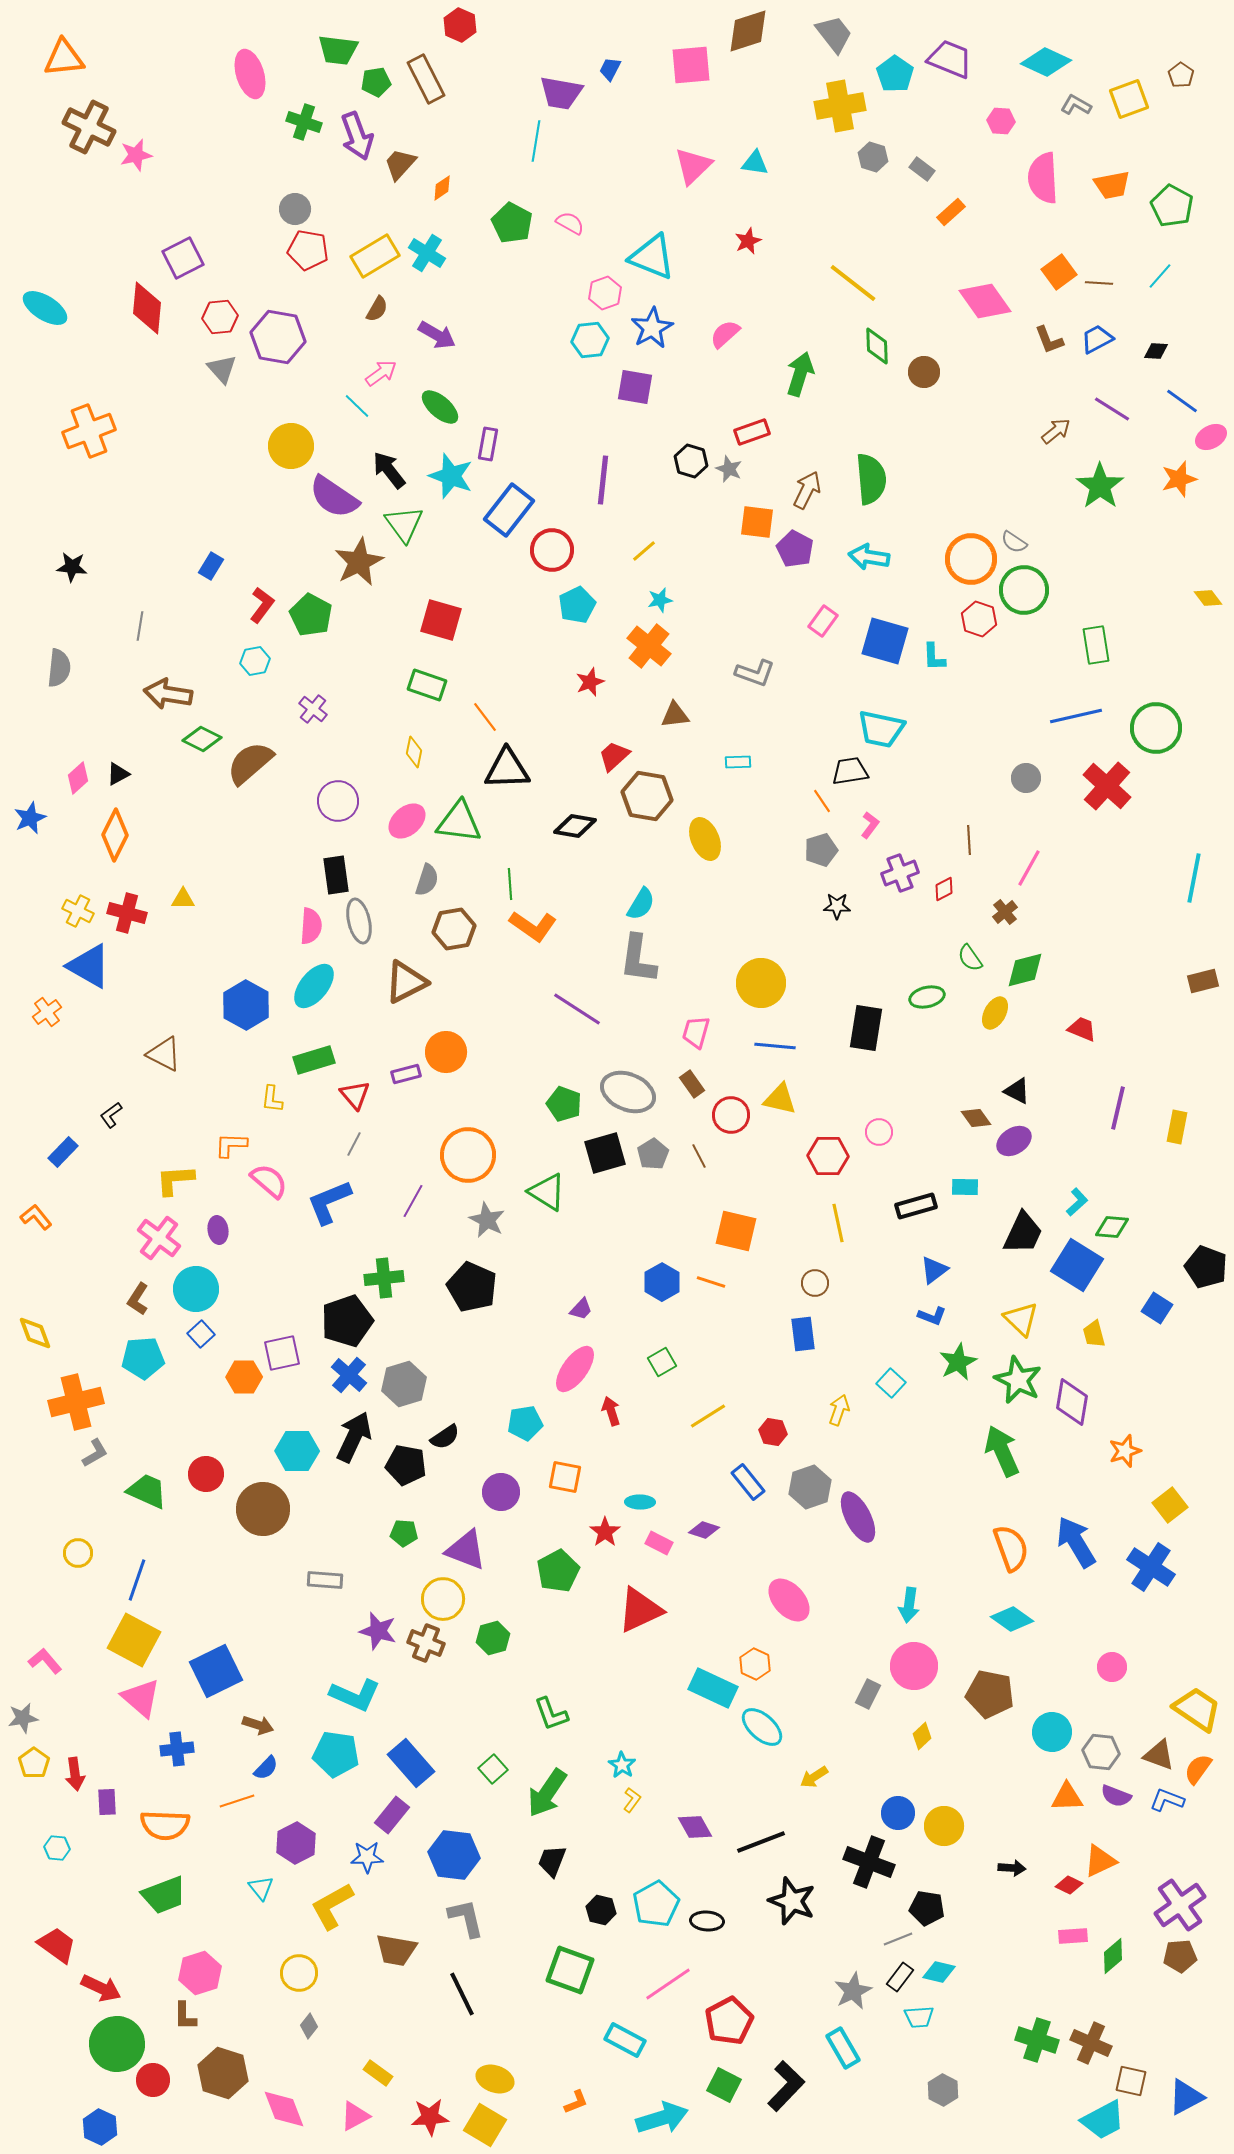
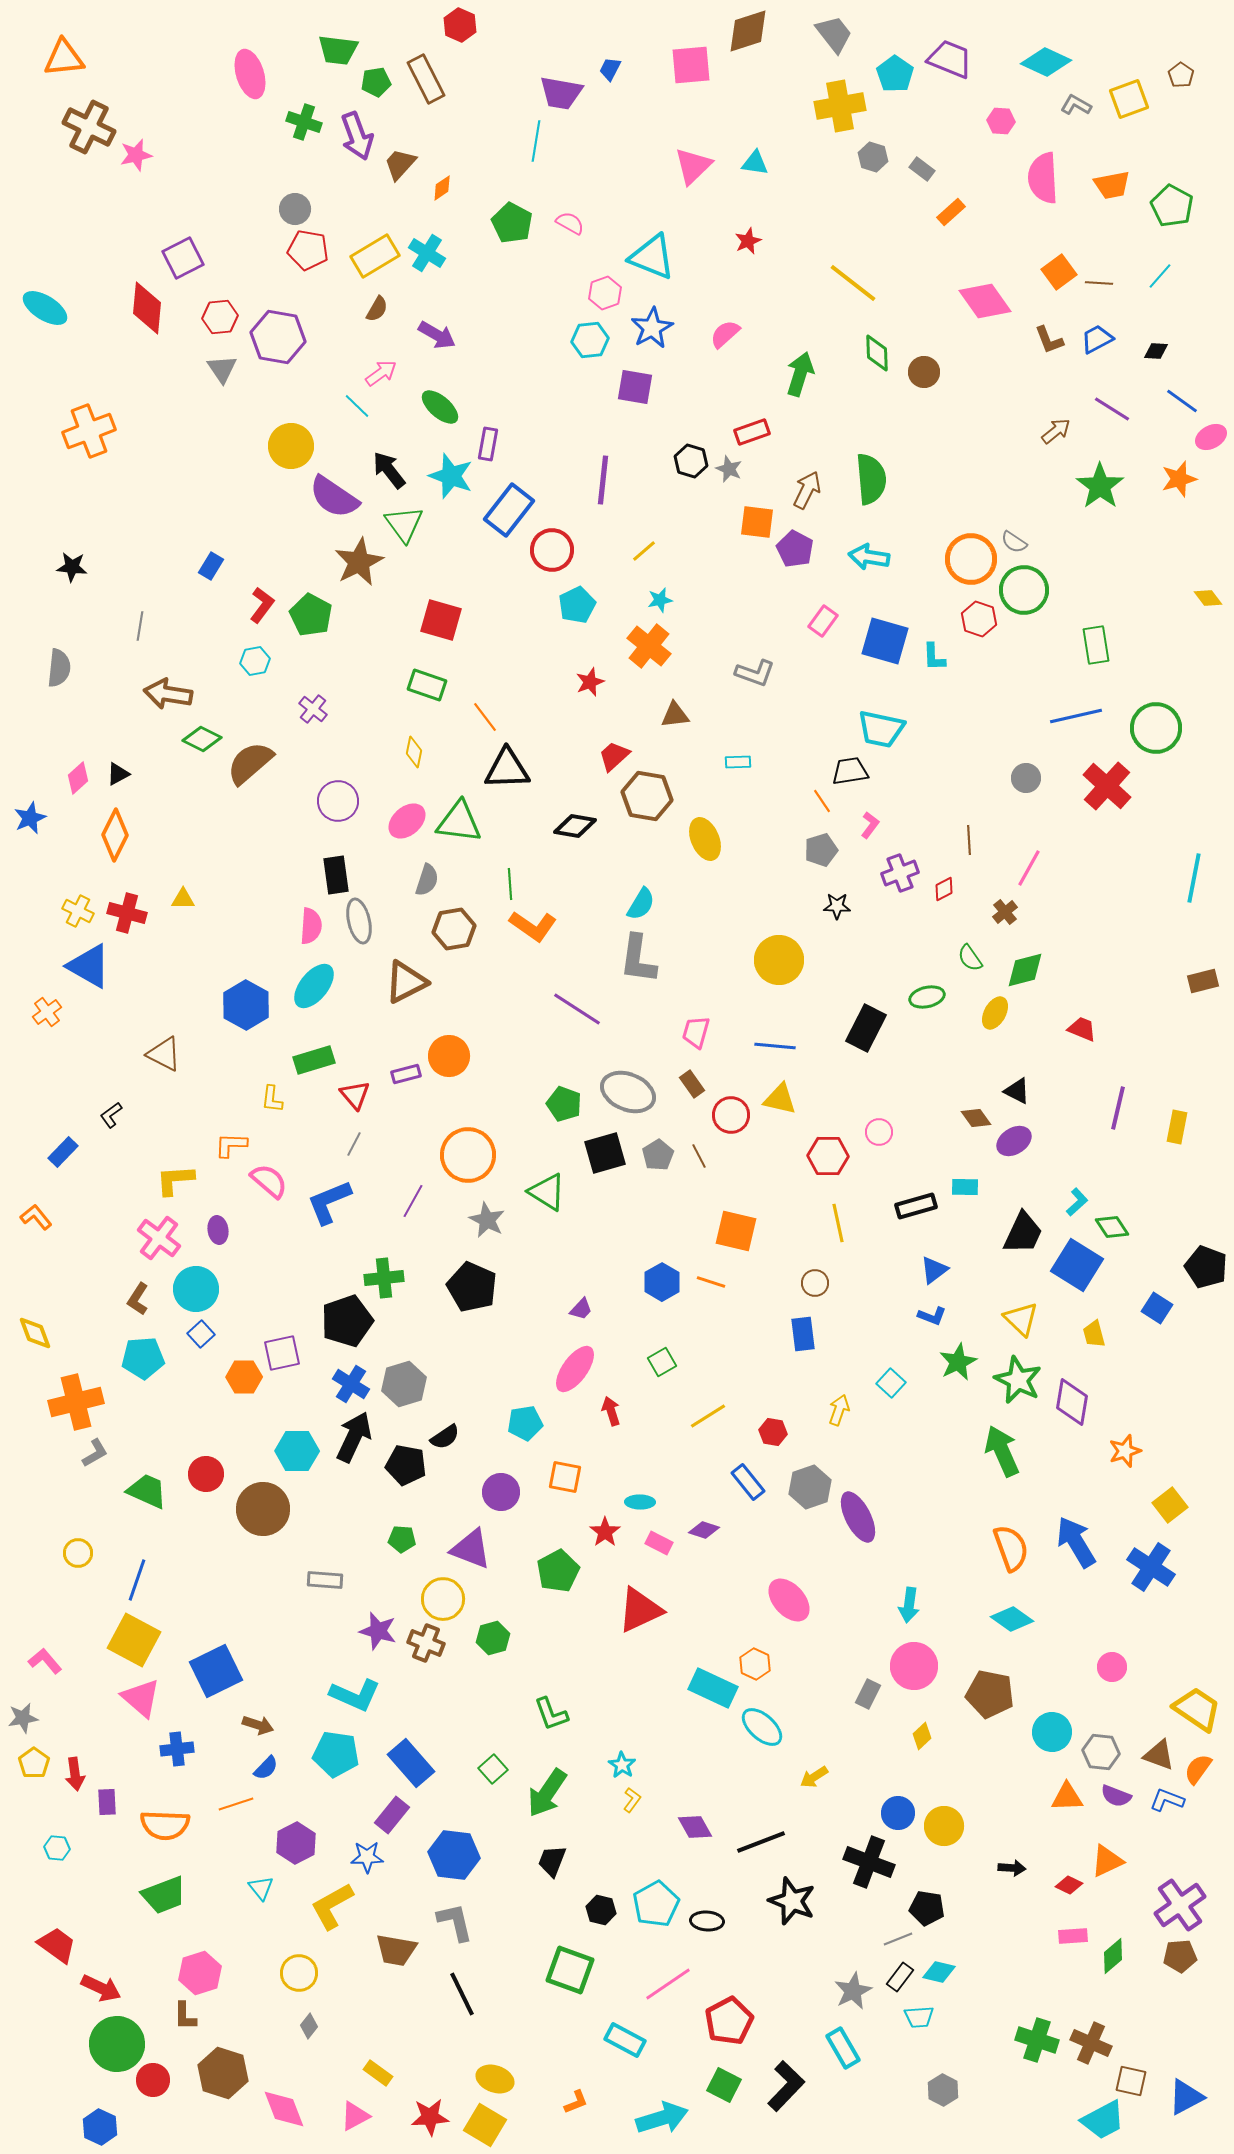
green diamond at (877, 346): moved 7 px down
gray triangle at (222, 369): rotated 8 degrees clockwise
yellow circle at (761, 983): moved 18 px right, 23 px up
black rectangle at (866, 1028): rotated 18 degrees clockwise
orange circle at (446, 1052): moved 3 px right, 4 px down
gray pentagon at (653, 1154): moved 5 px right, 1 px down
green diamond at (1112, 1227): rotated 52 degrees clockwise
blue cross at (349, 1375): moved 2 px right, 9 px down; rotated 9 degrees counterclockwise
green pentagon at (404, 1533): moved 2 px left, 6 px down
purple triangle at (466, 1550): moved 5 px right, 1 px up
orange line at (237, 1801): moved 1 px left, 3 px down
orange triangle at (1100, 1861): moved 7 px right
gray L-shape at (466, 1918): moved 11 px left, 4 px down
